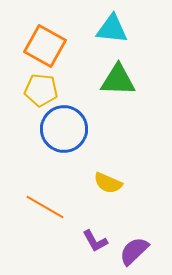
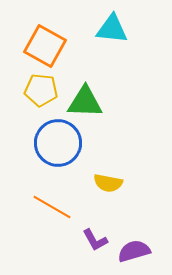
green triangle: moved 33 px left, 22 px down
blue circle: moved 6 px left, 14 px down
yellow semicircle: rotated 12 degrees counterclockwise
orange line: moved 7 px right
purple L-shape: moved 1 px up
purple semicircle: rotated 28 degrees clockwise
